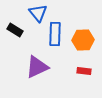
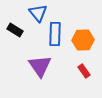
purple triangle: moved 3 px right, 1 px up; rotated 40 degrees counterclockwise
red rectangle: rotated 48 degrees clockwise
